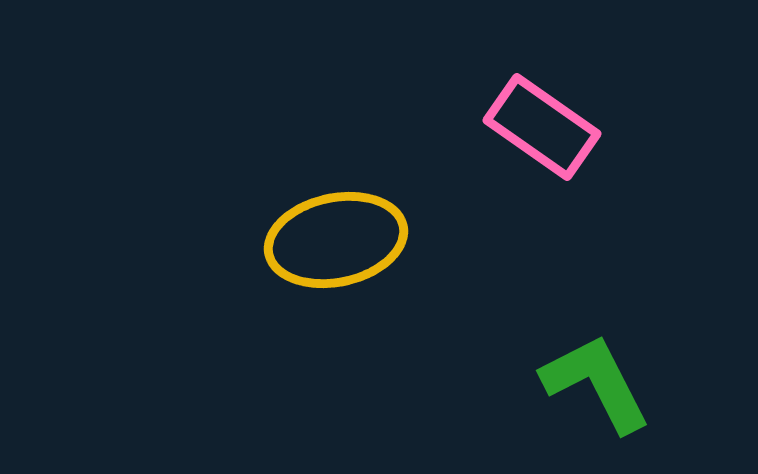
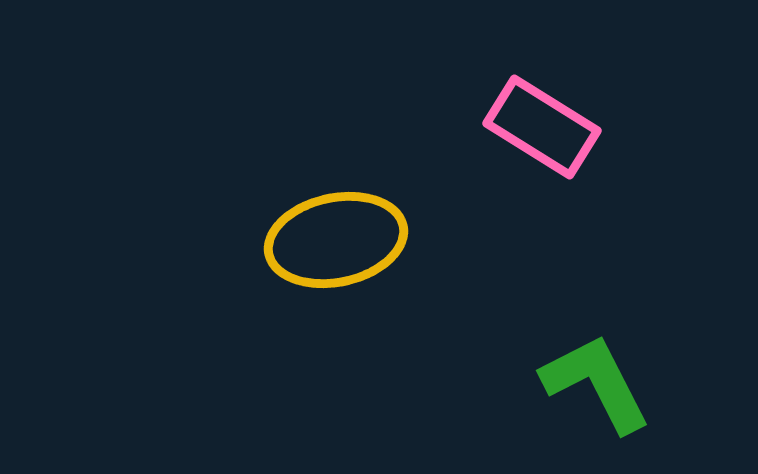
pink rectangle: rotated 3 degrees counterclockwise
